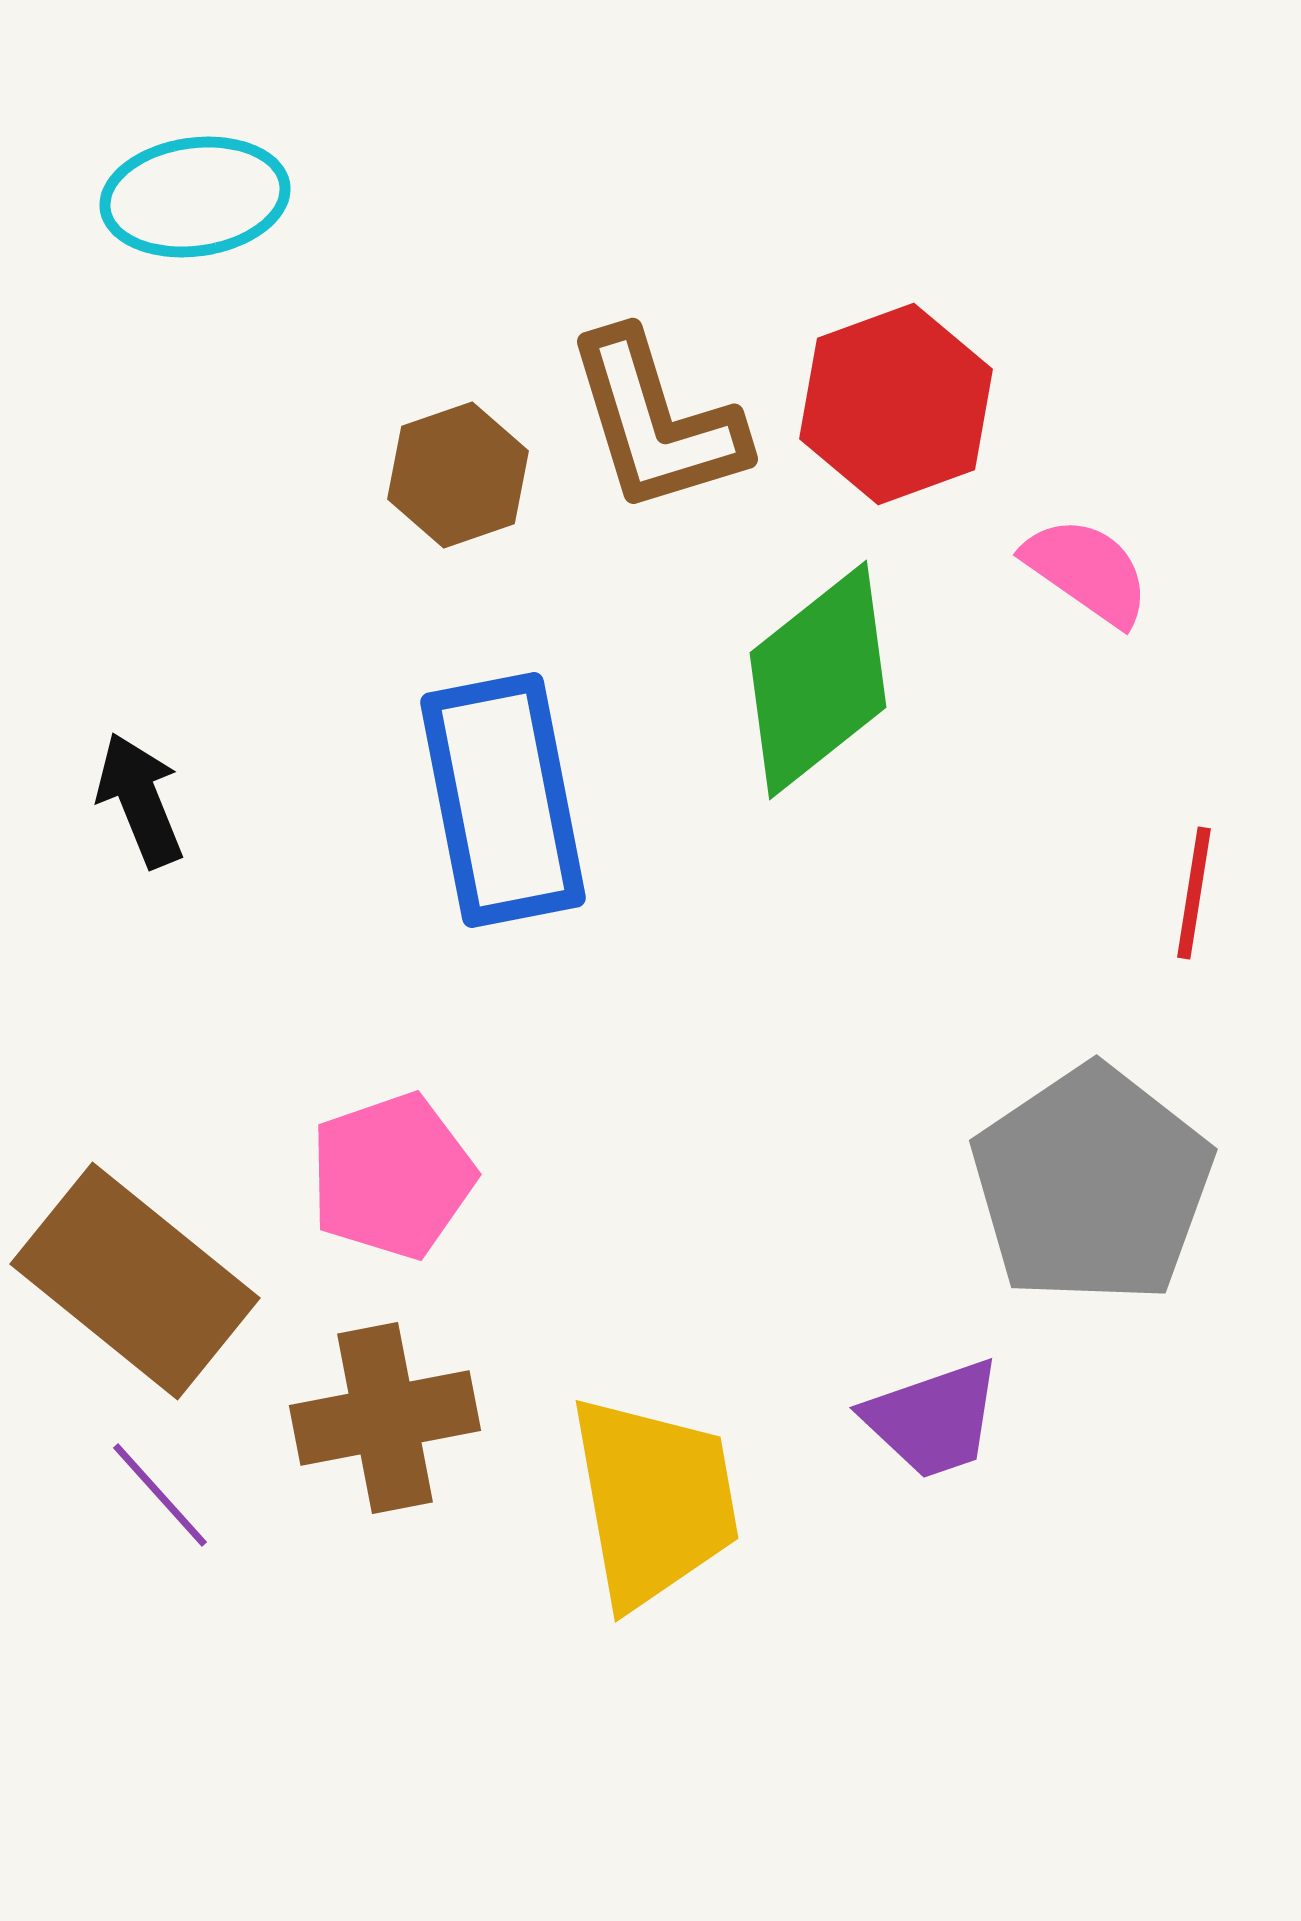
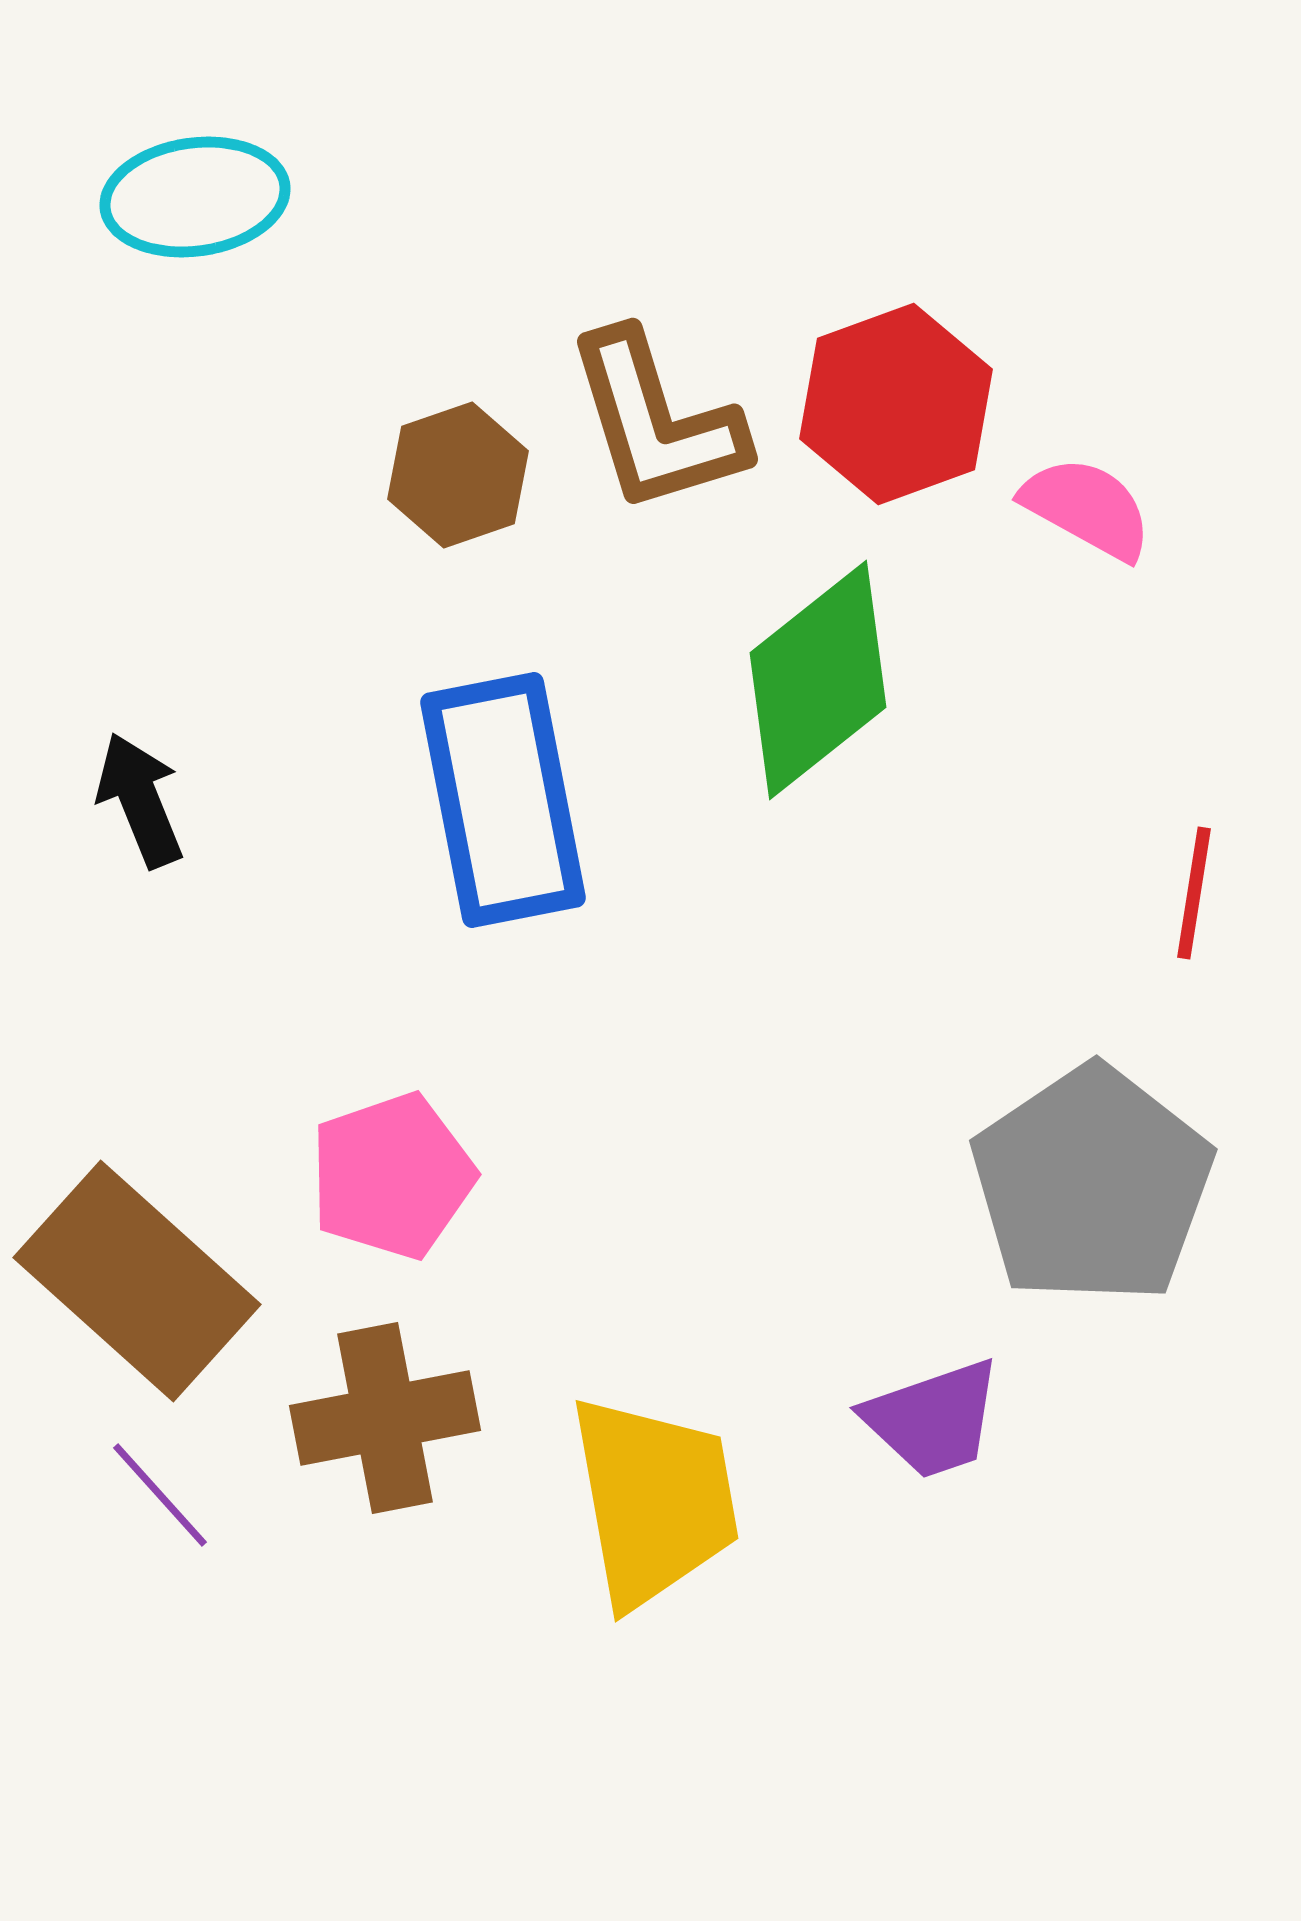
pink semicircle: moved 63 px up; rotated 6 degrees counterclockwise
brown rectangle: moved 2 px right; rotated 3 degrees clockwise
